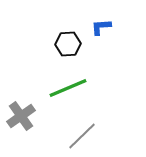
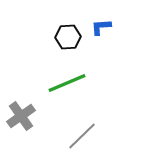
black hexagon: moved 7 px up
green line: moved 1 px left, 5 px up
